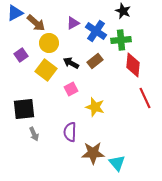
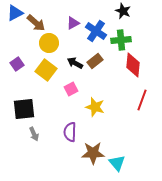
purple square: moved 4 px left, 9 px down
black arrow: moved 4 px right
red line: moved 3 px left, 2 px down; rotated 45 degrees clockwise
